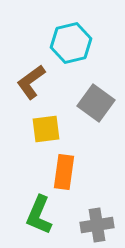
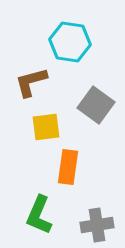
cyan hexagon: moved 1 px left, 1 px up; rotated 21 degrees clockwise
brown L-shape: rotated 21 degrees clockwise
gray square: moved 2 px down
yellow square: moved 2 px up
orange rectangle: moved 4 px right, 5 px up
